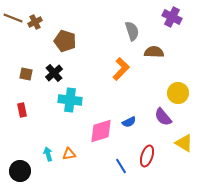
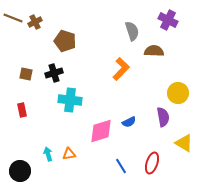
purple cross: moved 4 px left, 3 px down
brown semicircle: moved 1 px up
black cross: rotated 24 degrees clockwise
purple semicircle: rotated 150 degrees counterclockwise
red ellipse: moved 5 px right, 7 px down
